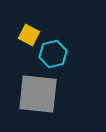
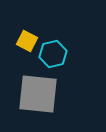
yellow square: moved 2 px left, 6 px down
